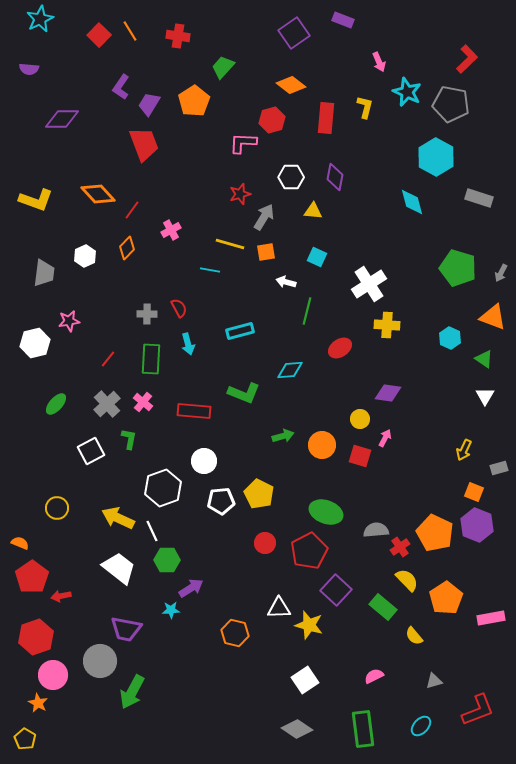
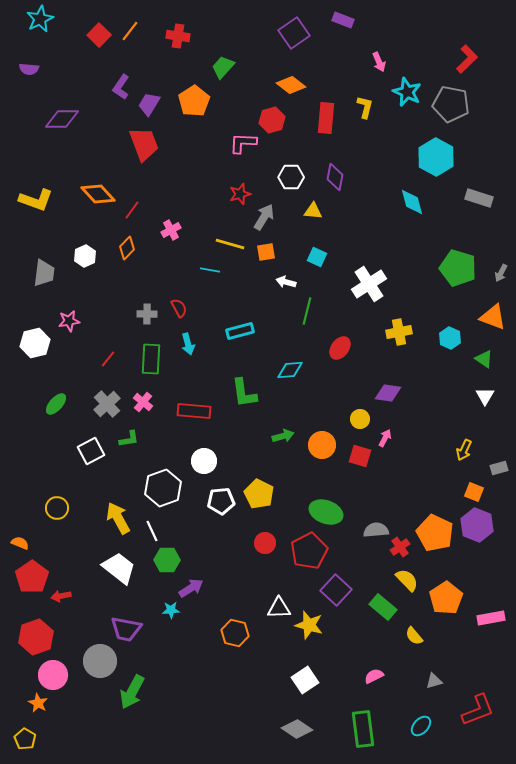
orange line at (130, 31): rotated 70 degrees clockwise
yellow cross at (387, 325): moved 12 px right, 7 px down; rotated 15 degrees counterclockwise
red ellipse at (340, 348): rotated 20 degrees counterclockwise
green L-shape at (244, 393): rotated 60 degrees clockwise
green L-shape at (129, 439): rotated 70 degrees clockwise
yellow arrow at (118, 518): rotated 36 degrees clockwise
